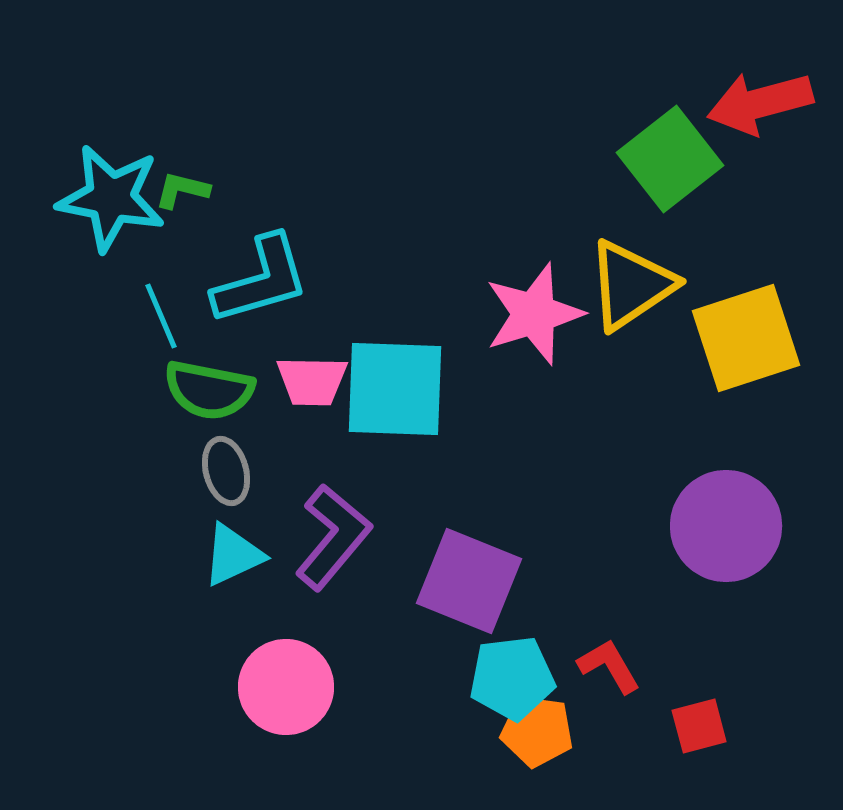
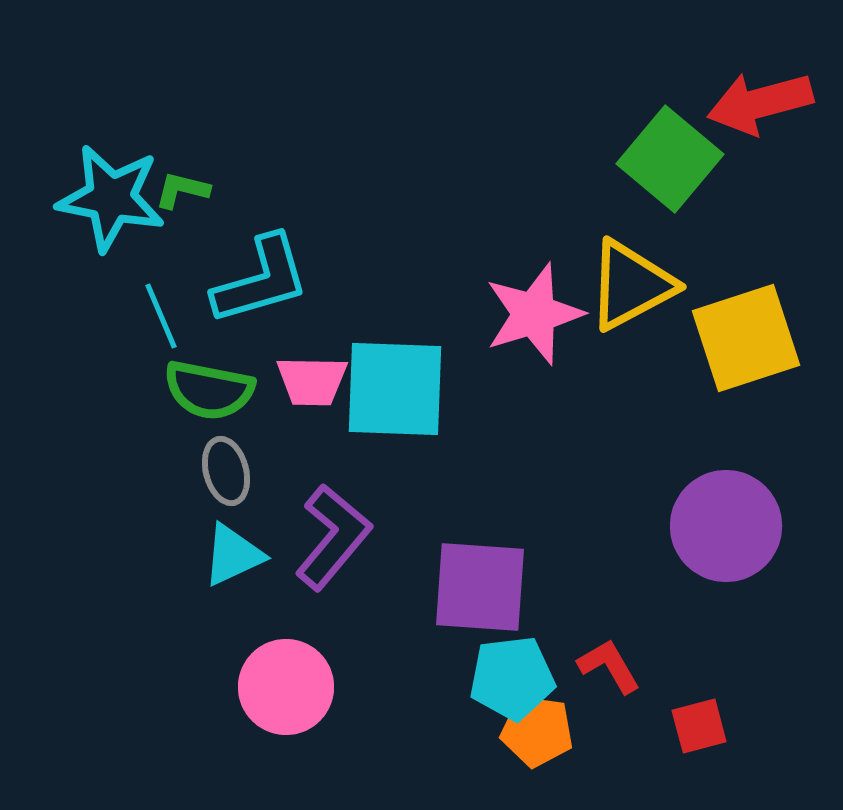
green square: rotated 12 degrees counterclockwise
yellow triangle: rotated 6 degrees clockwise
purple square: moved 11 px right, 6 px down; rotated 18 degrees counterclockwise
